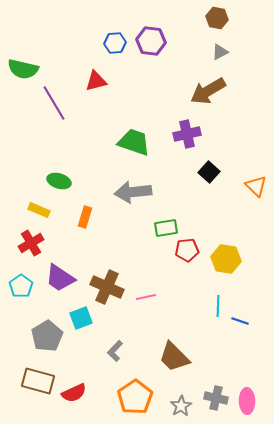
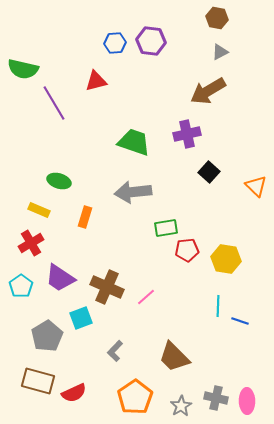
pink line: rotated 30 degrees counterclockwise
